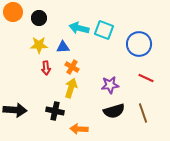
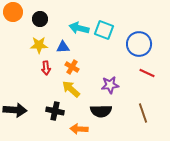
black circle: moved 1 px right, 1 px down
red line: moved 1 px right, 5 px up
yellow arrow: moved 1 px down; rotated 66 degrees counterclockwise
black semicircle: moved 13 px left; rotated 15 degrees clockwise
